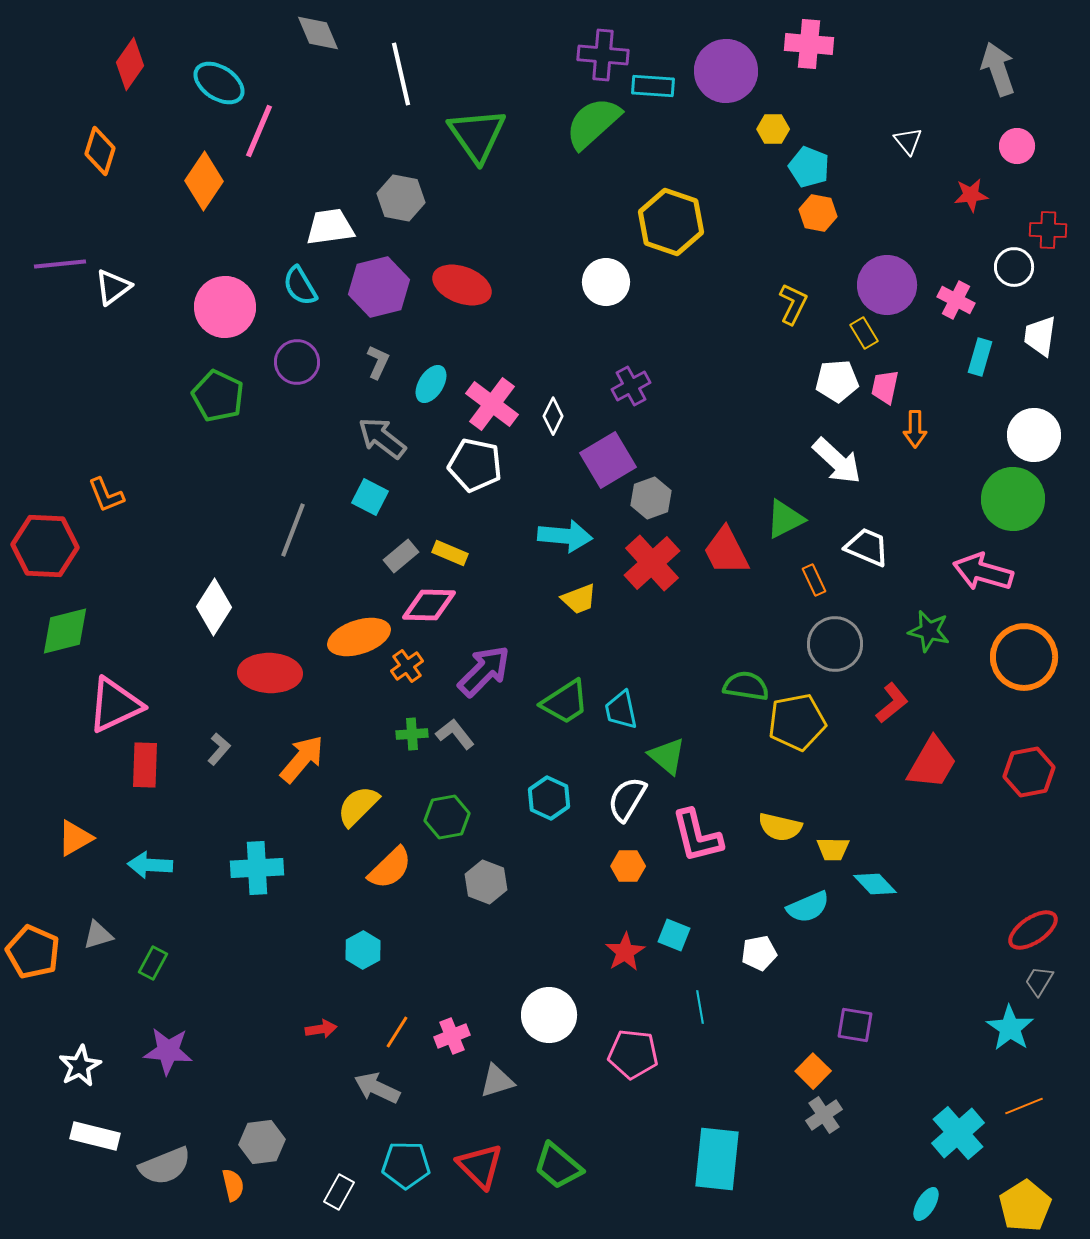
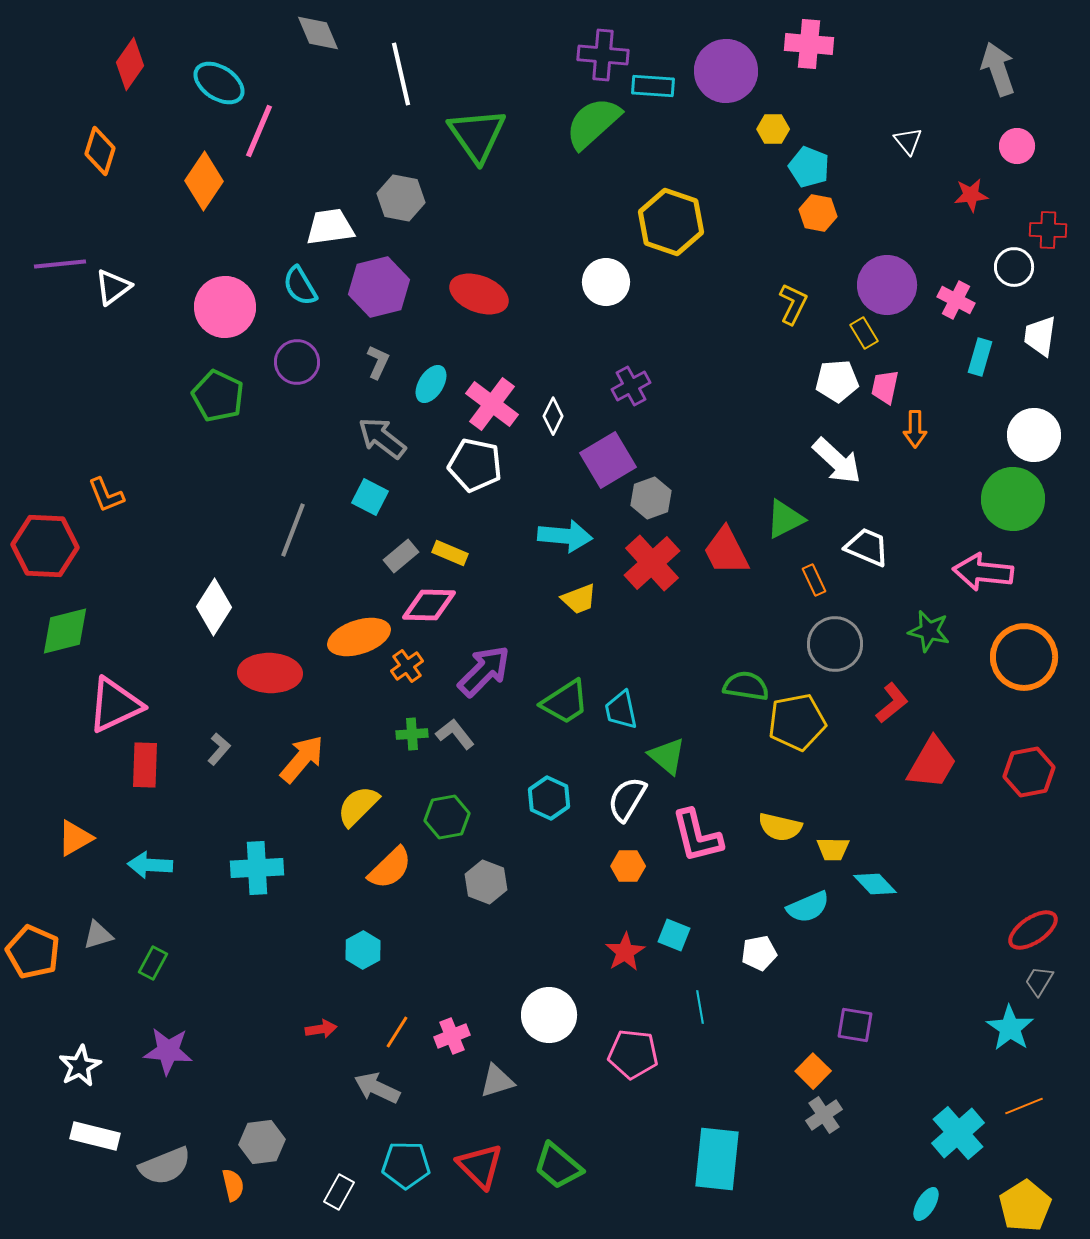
red ellipse at (462, 285): moved 17 px right, 9 px down
pink arrow at (983, 572): rotated 10 degrees counterclockwise
